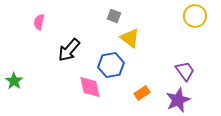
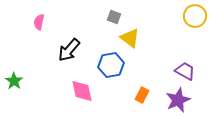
gray square: moved 1 px down
purple trapezoid: rotated 25 degrees counterclockwise
pink diamond: moved 8 px left, 4 px down
orange rectangle: moved 2 px down; rotated 28 degrees counterclockwise
